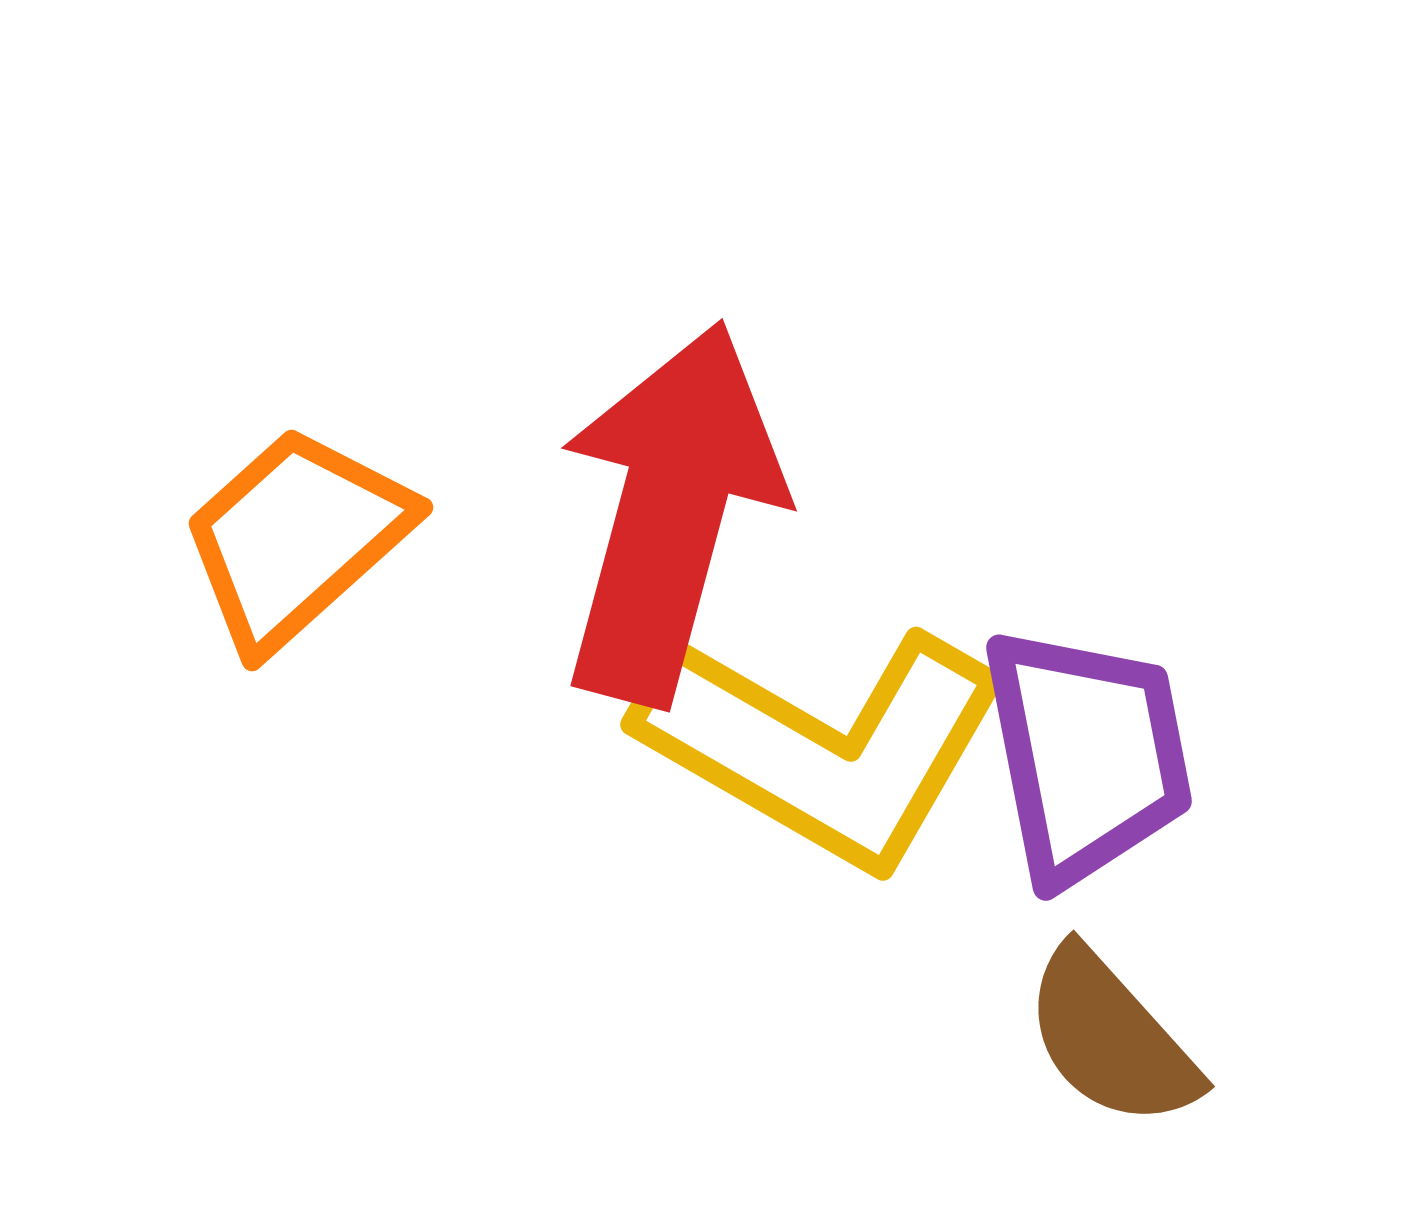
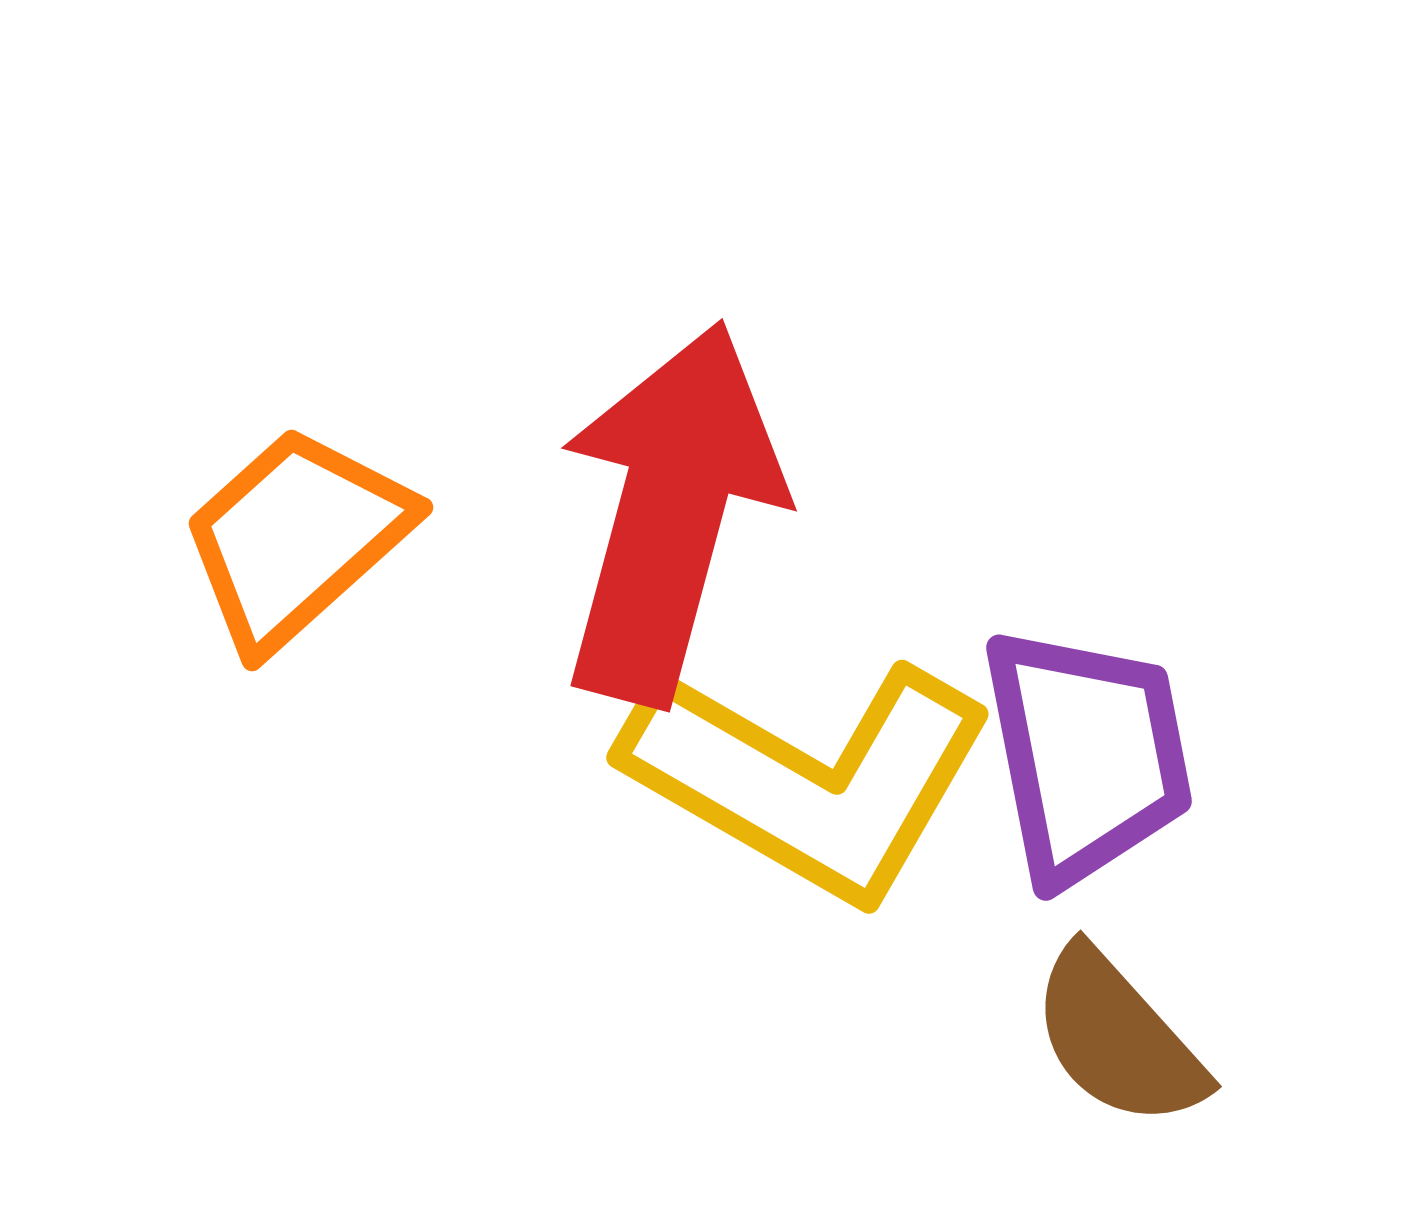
yellow L-shape: moved 14 px left, 33 px down
brown semicircle: moved 7 px right
